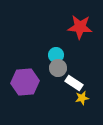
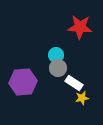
purple hexagon: moved 2 px left
